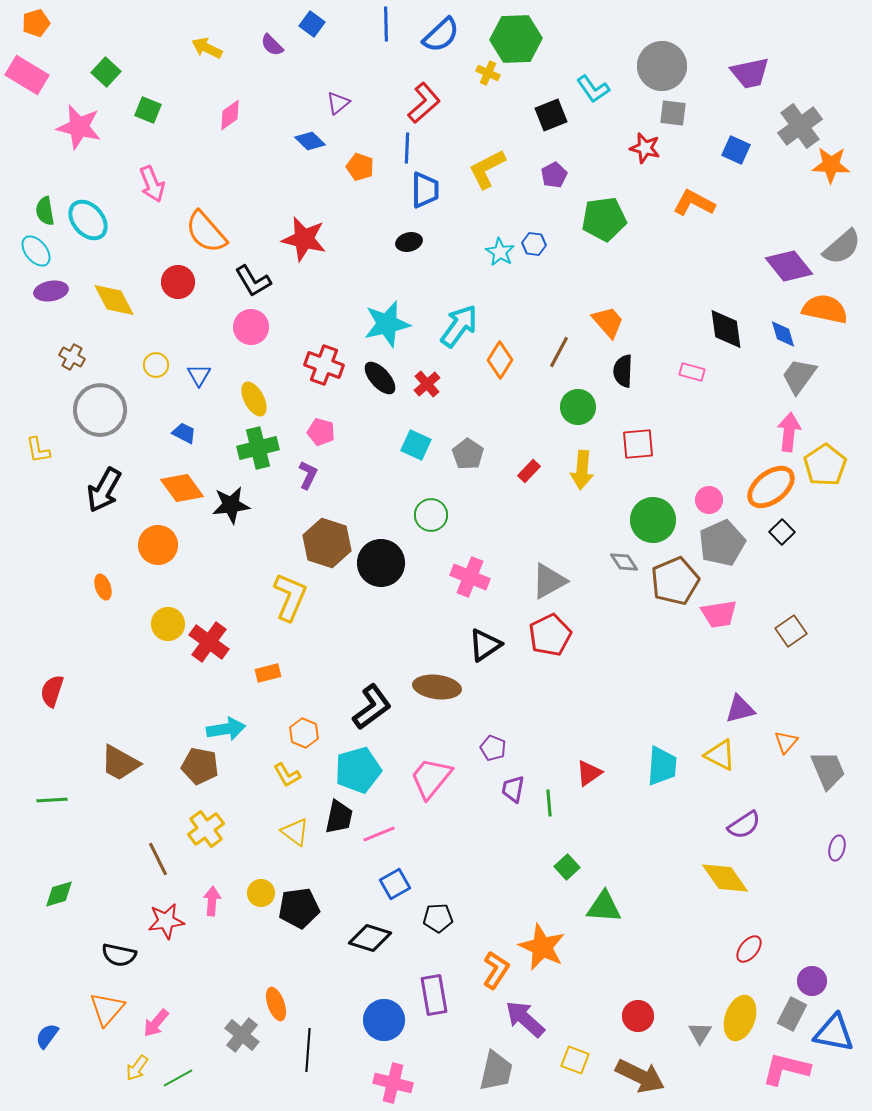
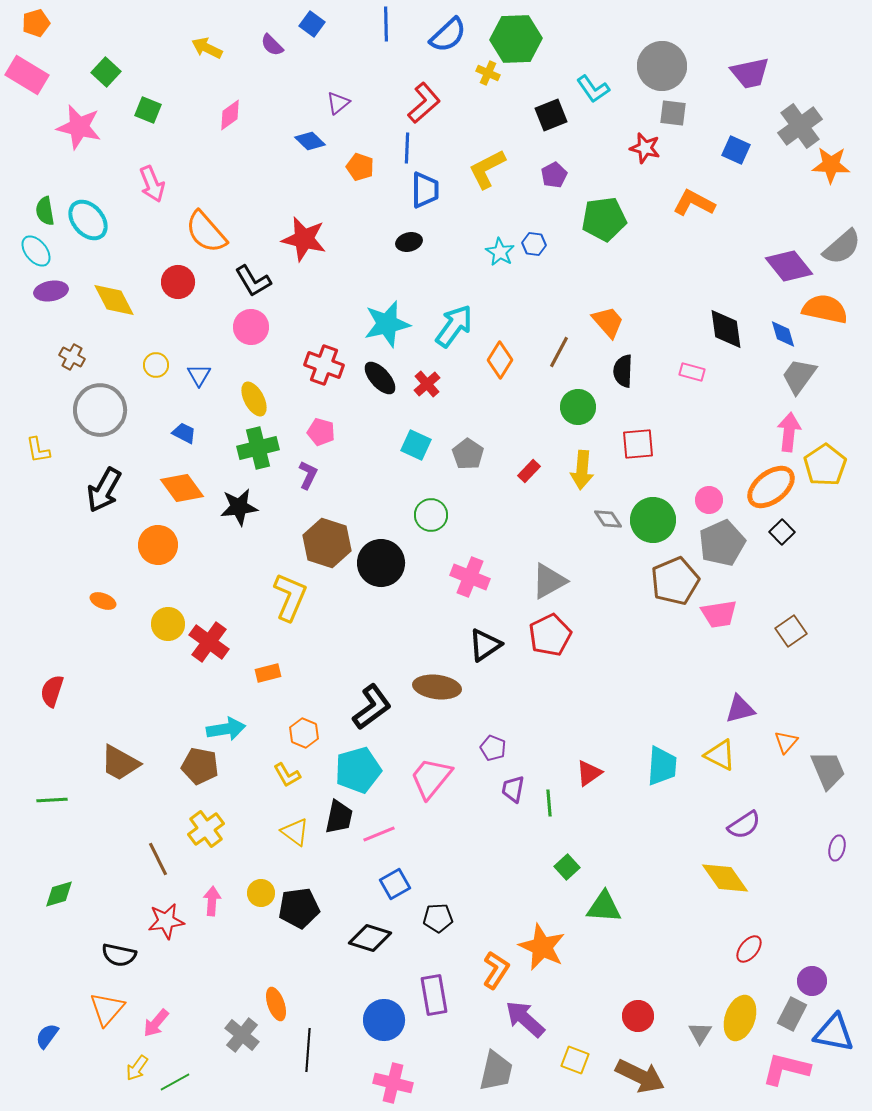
blue semicircle at (441, 35): moved 7 px right
cyan arrow at (459, 326): moved 5 px left
black star at (231, 505): moved 8 px right, 2 px down
gray diamond at (624, 562): moved 16 px left, 43 px up
orange ellipse at (103, 587): moved 14 px down; rotated 50 degrees counterclockwise
green line at (178, 1078): moved 3 px left, 4 px down
